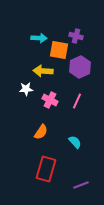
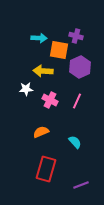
orange semicircle: rotated 147 degrees counterclockwise
